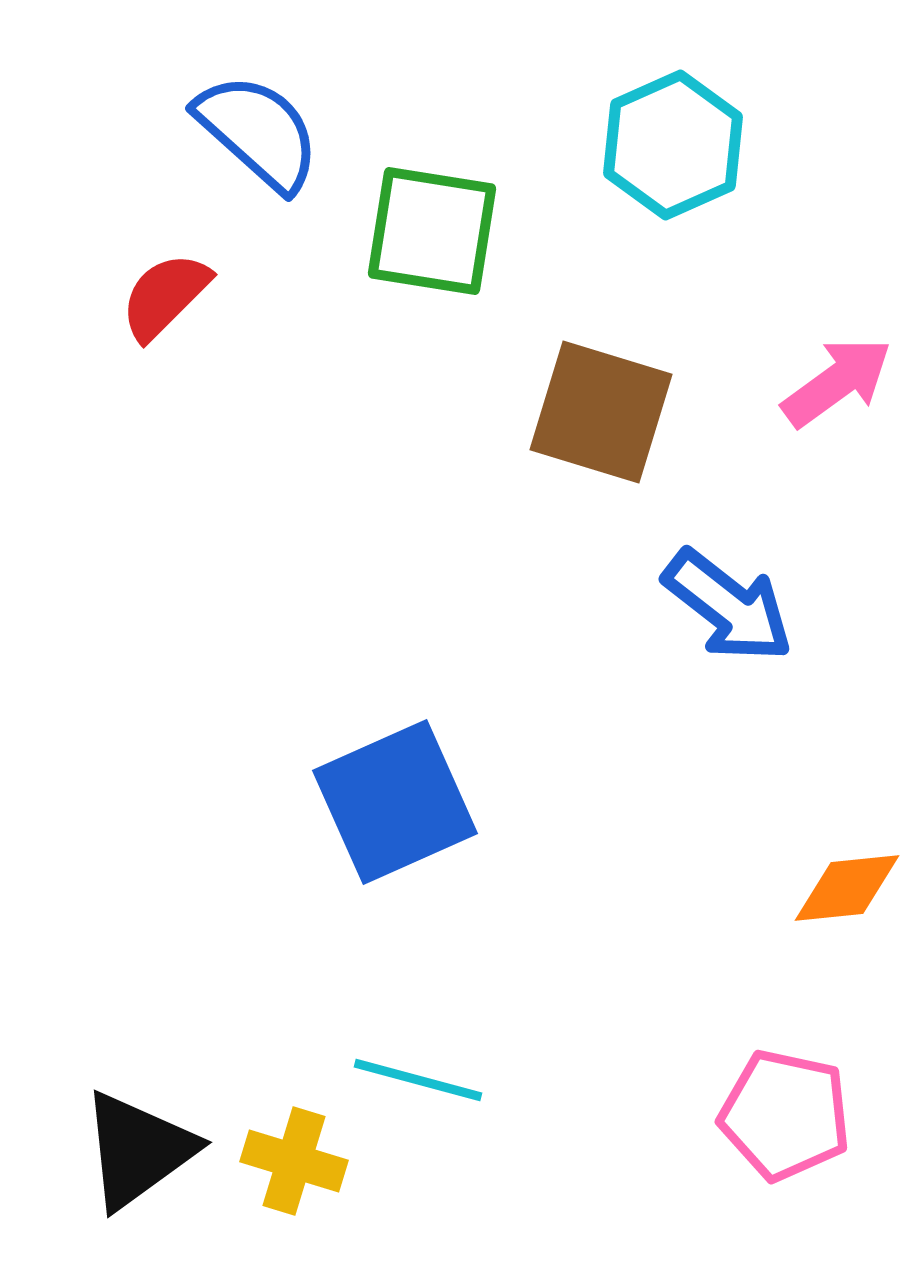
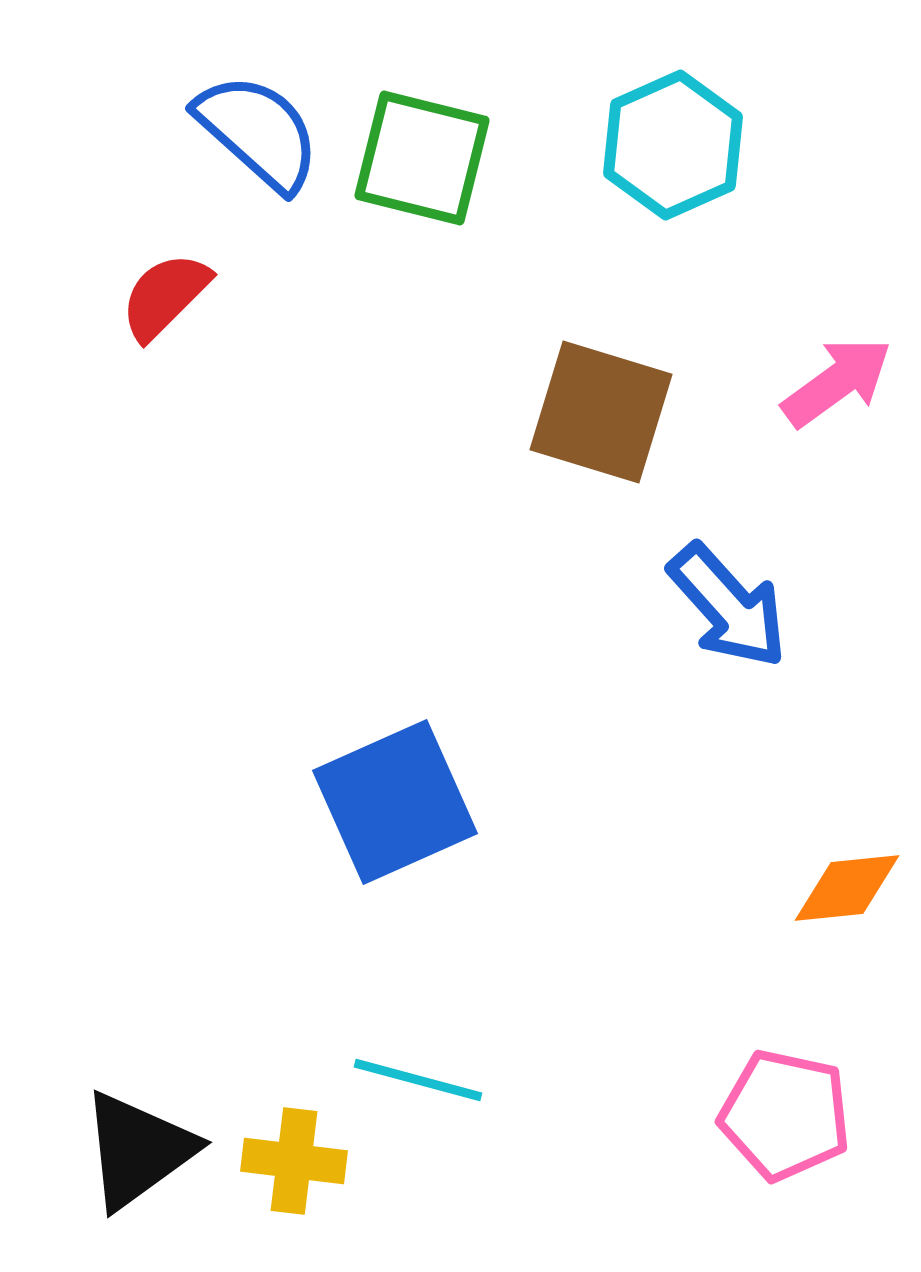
green square: moved 10 px left, 73 px up; rotated 5 degrees clockwise
blue arrow: rotated 10 degrees clockwise
yellow cross: rotated 10 degrees counterclockwise
